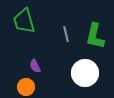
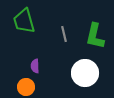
gray line: moved 2 px left
purple semicircle: rotated 24 degrees clockwise
